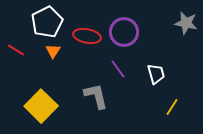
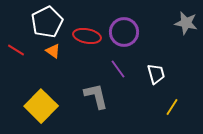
orange triangle: rotated 28 degrees counterclockwise
